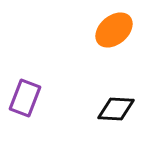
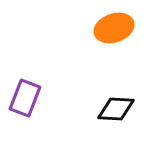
orange ellipse: moved 2 px up; rotated 21 degrees clockwise
